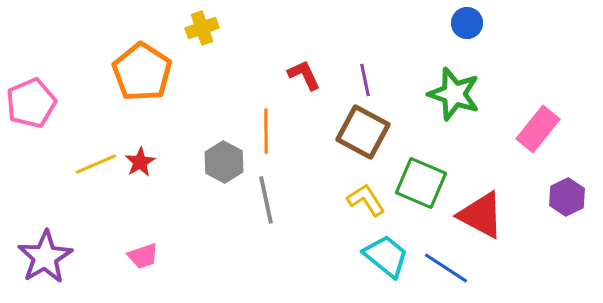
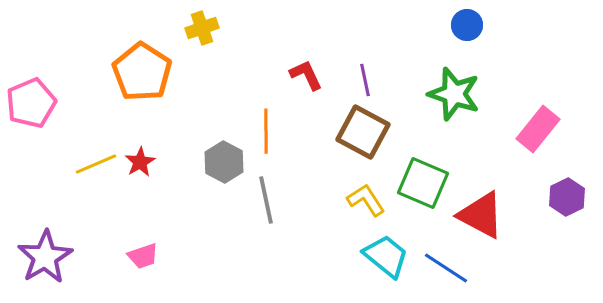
blue circle: moved 2 px down
red L-shape: moved 2 px right
green square: moved 2 px right
